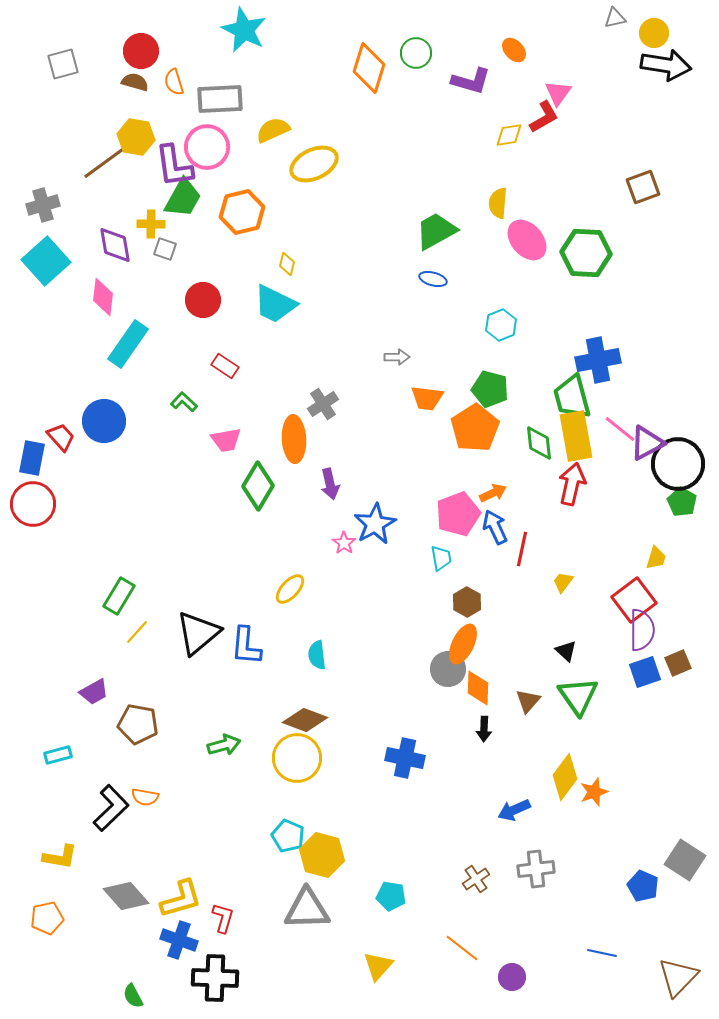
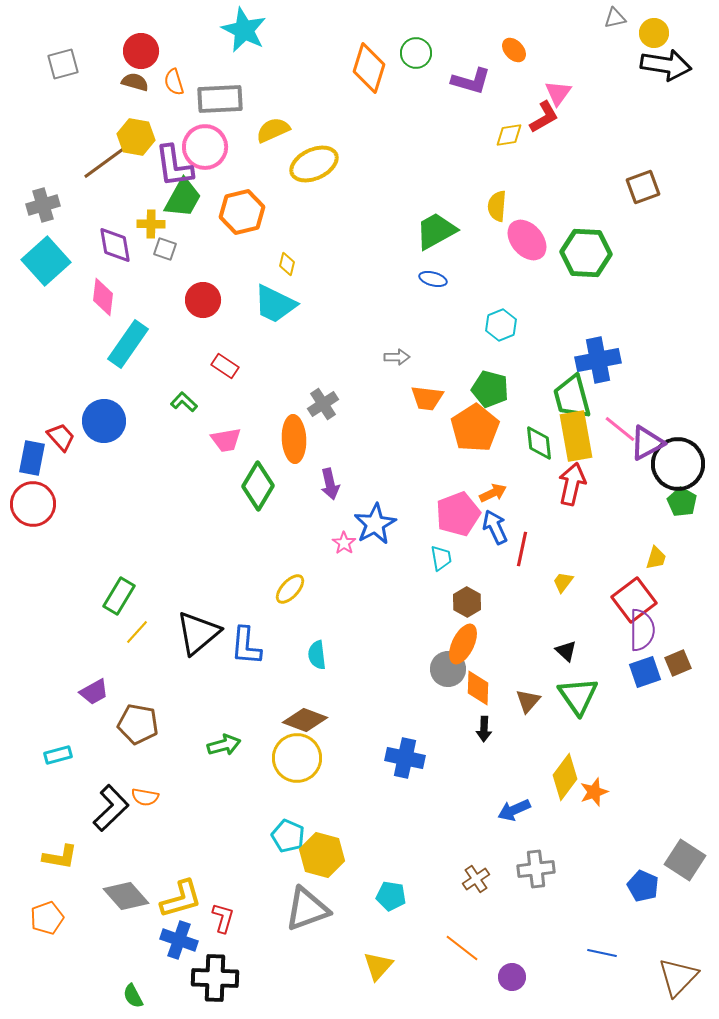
pink circle at (207, 147): moved 2 px left
yellow semicircle at (498, 203): moved 1 px left, 3 px down
gray triangle at (307, 909): rotated 18 degrees counterclockwise
orange pentagon at (47, 918): rotated 8 degrees counterclockwise
